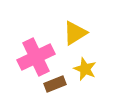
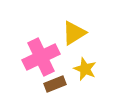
yellow triangle: moved 1 px left
pink cross: moved 5 px right
